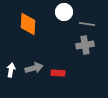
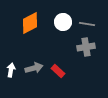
white circle: moved 1 px left, 10 px down
orange diamond: moved 2 px right, 1 px up; rotated 60 degrees clockwise
gray cross: moved 1 px right, 2 px down
red rectangle: moved 2 px up; rotated 40 degrees clockwise
